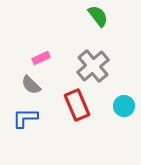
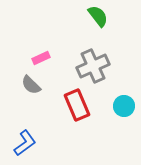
gray cross: rotated 16 degrees clockwise
blue L-shape: moved 25 px down; rotated 144 degrees clockwise
